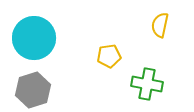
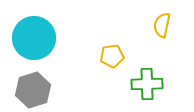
yellow semicircle: moved 2 px right
yellow pentagon: moved 3 px right
green cross: rotated 12 degrees counterclockwise
